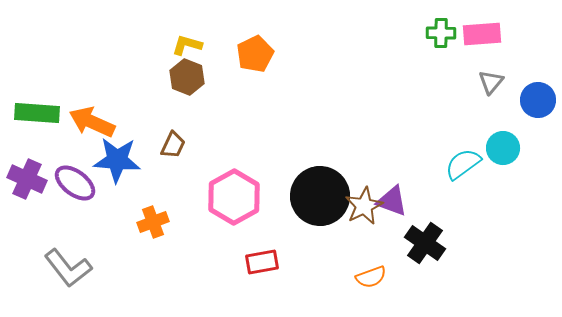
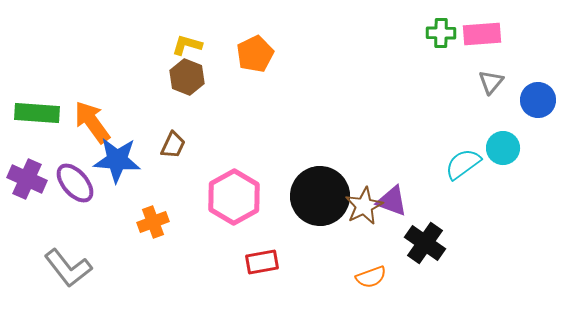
orange arrow: rotated 30 degrees clockwise
purple ellipse: rotated 12 degrees clockwise
